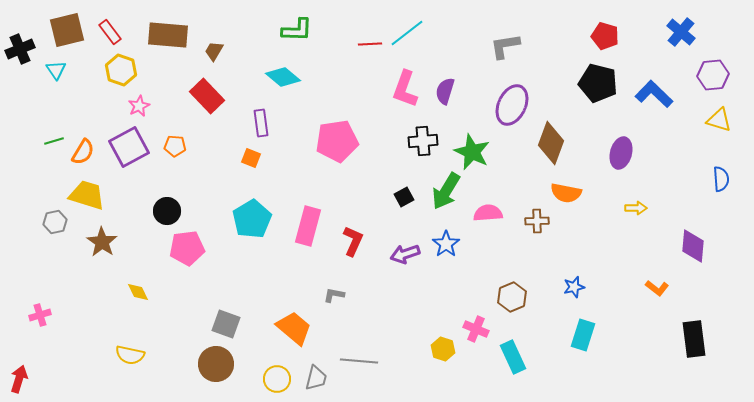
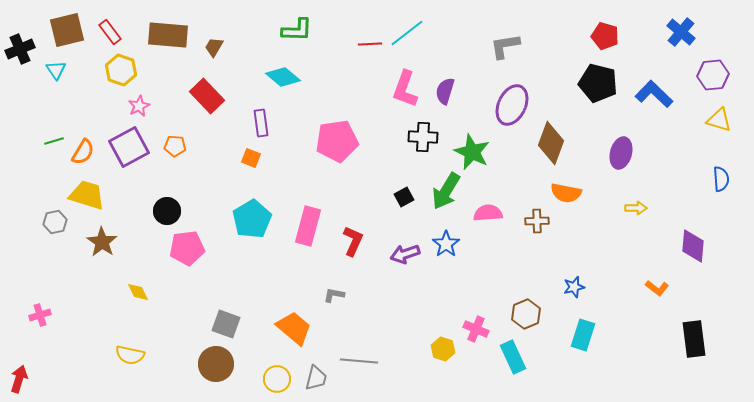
brown trapezoid at (214, 51): moved 4 px up
black cross at (423, 141): moved 4 px up; rotated 8 degrees clockwise
brown hexagon at (512, 297): moved 14 px right, 17 px down
